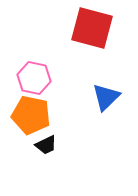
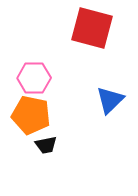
pink hexagon: rotated 12 degrees counterclockwise
blue triangle: moved 4 px right, 3 px down
black trapezoid: rotated 15 degrees clockwise
